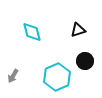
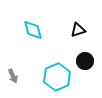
cyan diamond: moved 1 px right, 2 px up
gray arrow: rotated 56 degrees counterclockwise
